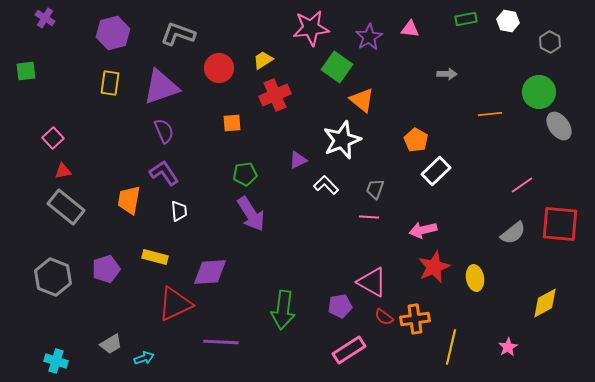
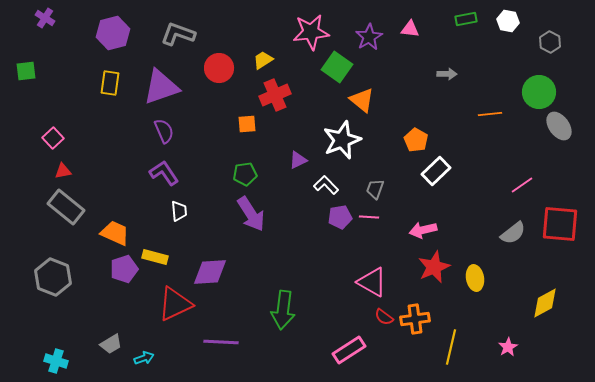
pink star at (311, 28): moved 4 px down
orange square at (232, 123): moved 15 px right, 1 px down
orange trapezoid at (129, 200): moved 14 px left, 33 px down; rotated 104 degrees clockwise
purple pentagon at (106, 269): moved 18 px right
purple pentagon at (340, 306): moved 89 px up
